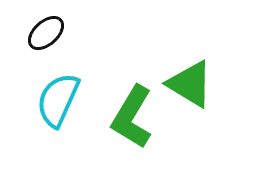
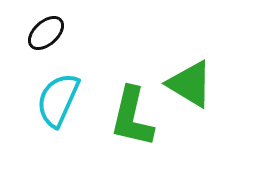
green L-shape: rotated 18 degrees counterclockwise
